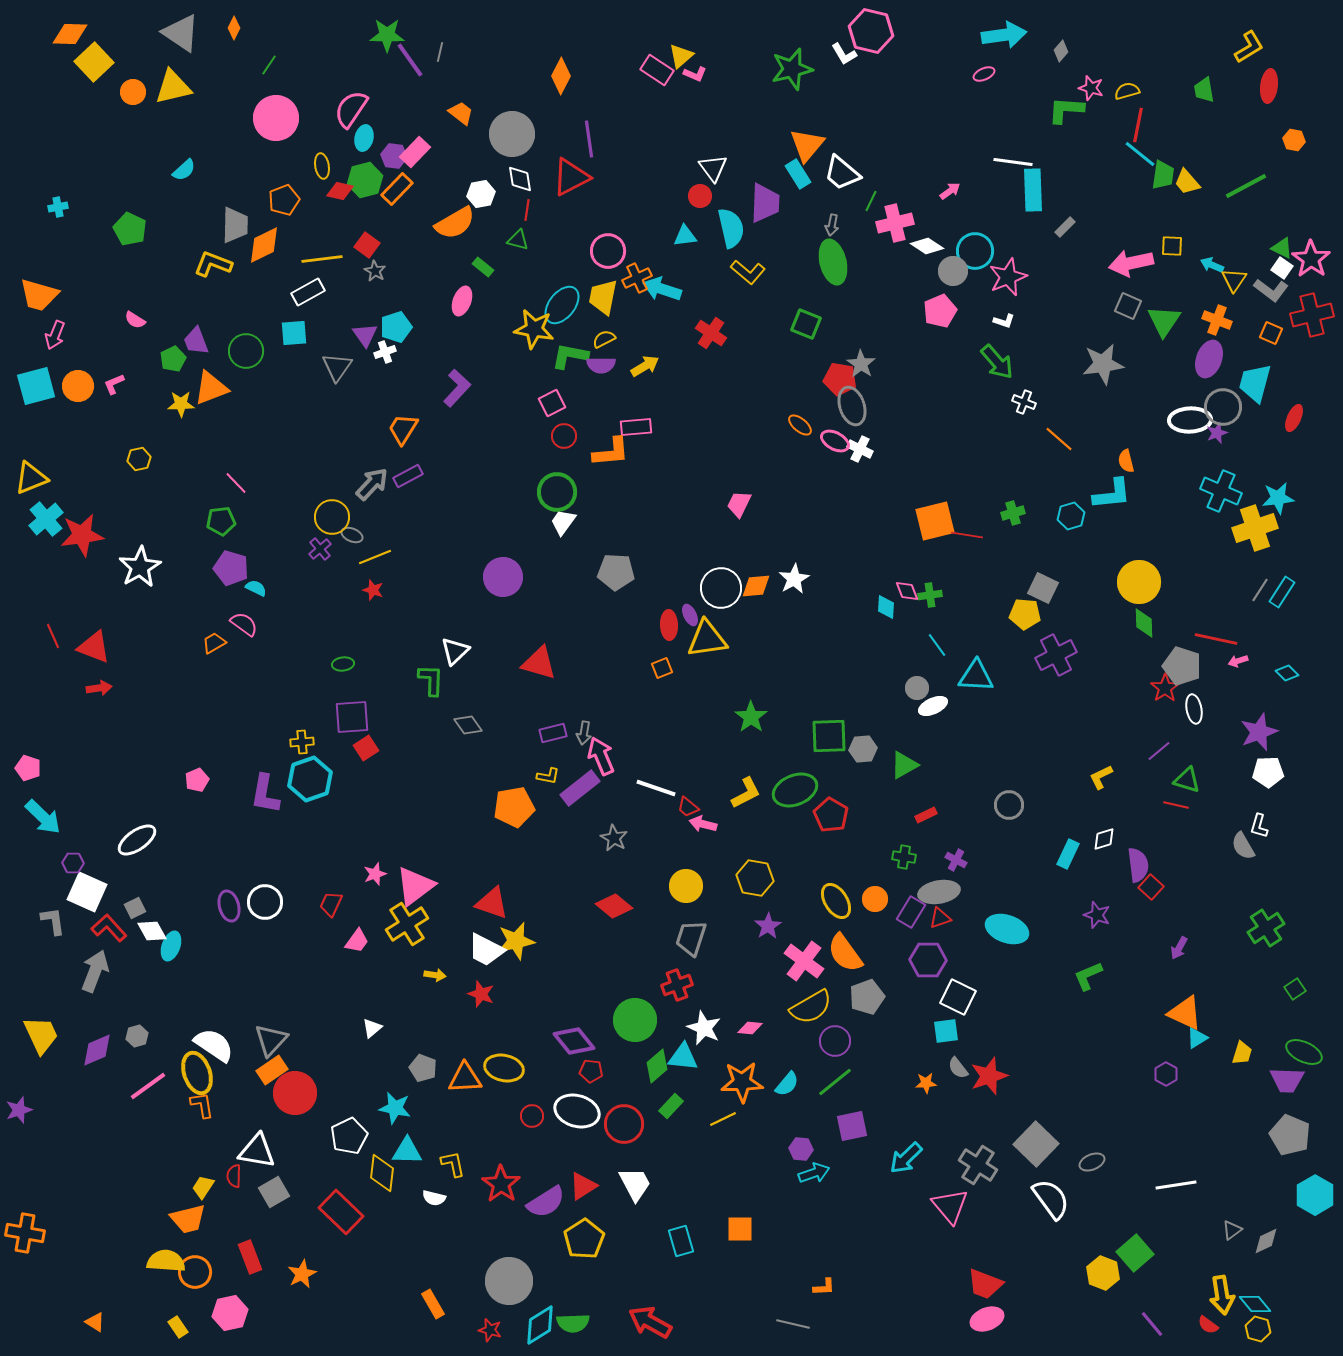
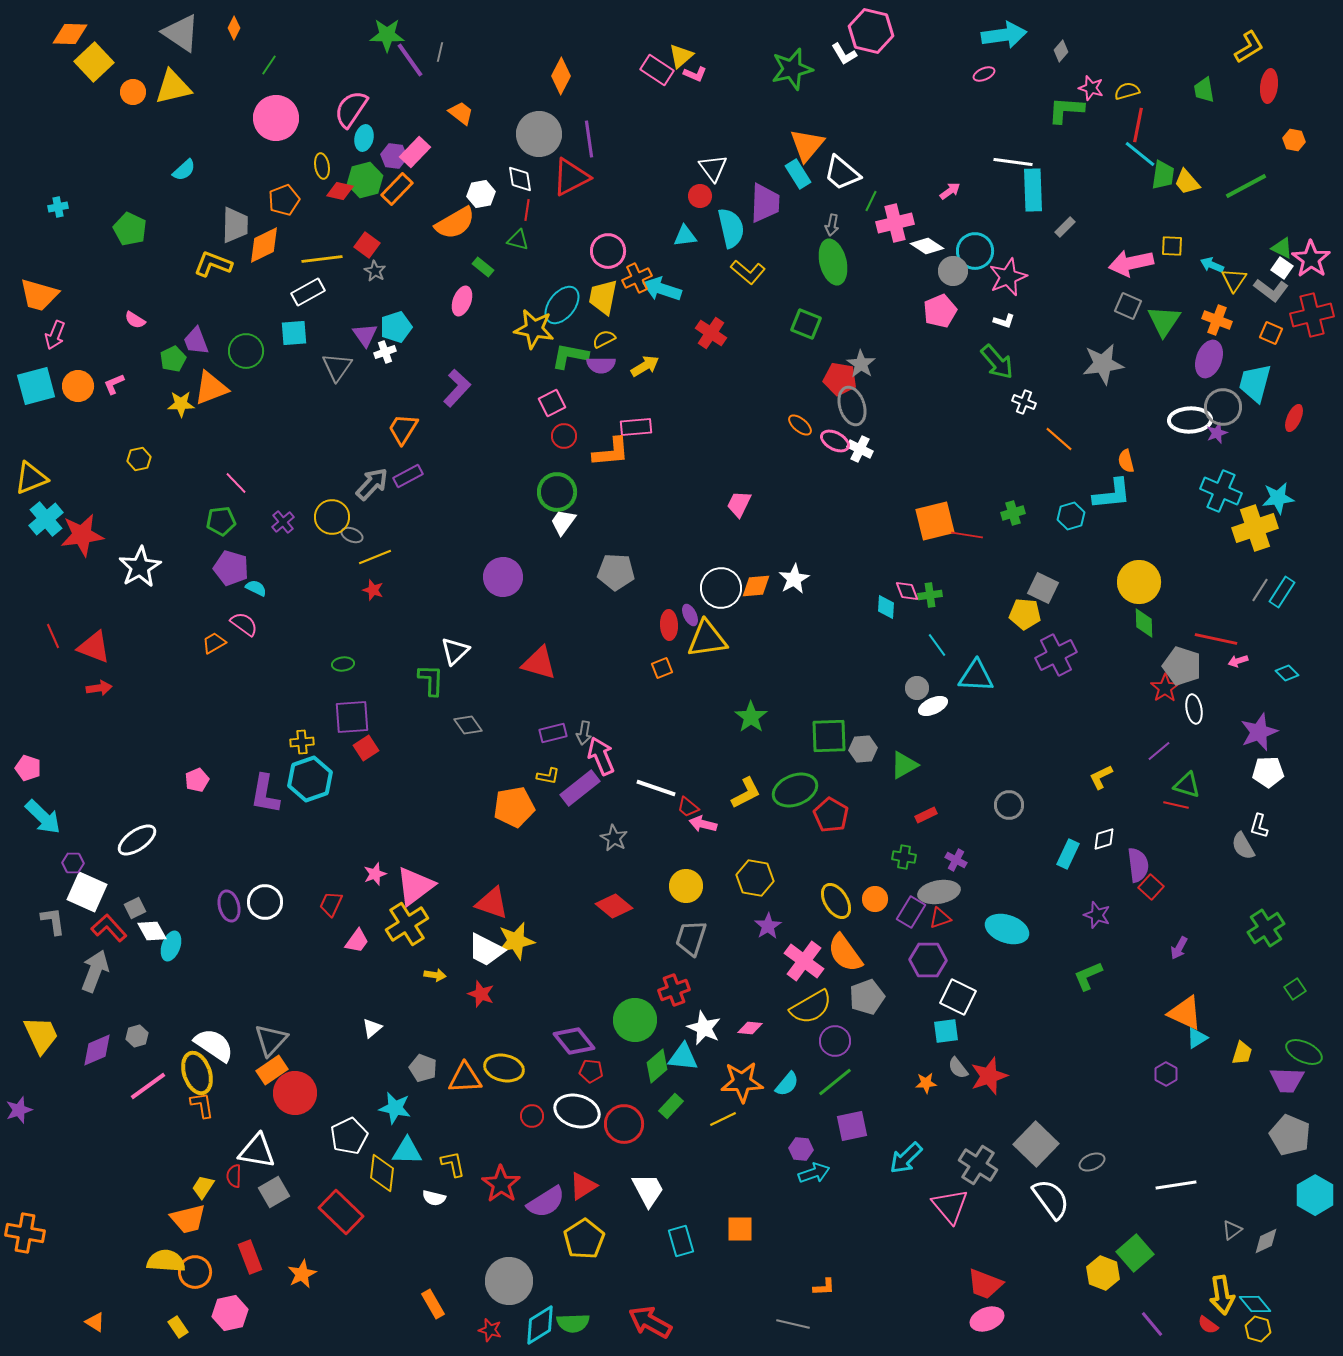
gray circle at (512, 134): moved 27 px right
purple cross at (320, 549): moved 37 px left, 27 px up
green triangle at (1187, 780): moved 5 px down
red cross at (677, 985): moved 3 px left, 5 px down
white trapezoid at (635, 1184): moved 13 px right, 6 px down
